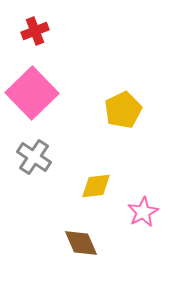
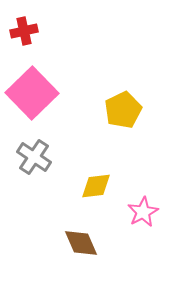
red cross: moved 11 px left; rotated 8 degrees clockwise
